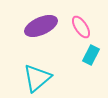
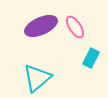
pink ellipse: moved 6 px left
cyan rectangle: moved 3 px down
